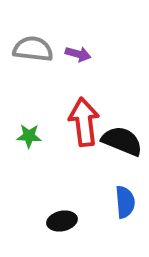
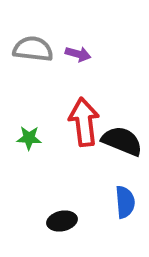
green star: moved 2 px down
